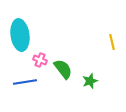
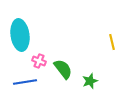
pink cross: moved 1 px left, 1 px down
